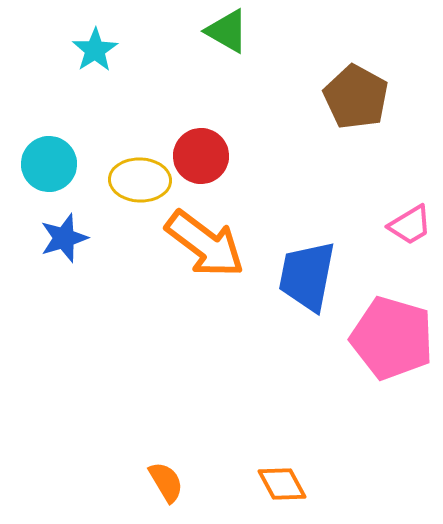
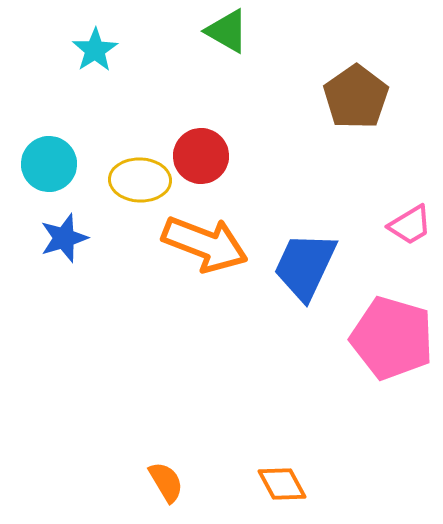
brown pentagon: rotated 8 degrees clockwise
orange arrow: rotated 16 degrees counterclockwise
blue trapezoid: moved 2 px left, 10 px up; rotated 14 degrees clockwise
